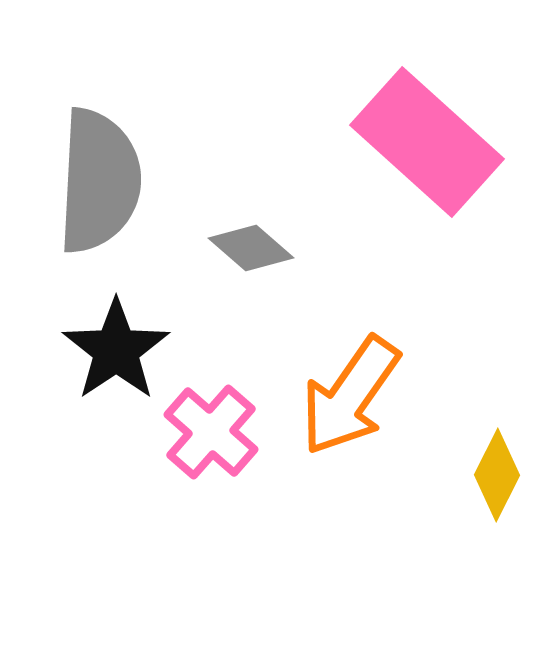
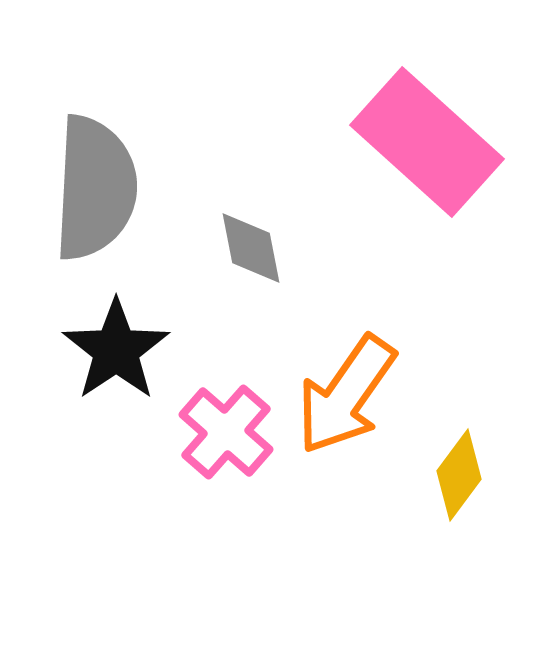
gray semicircle: moved 4 px left, 7 px down
gray diamond: rotated 38 degrees clockwise
orange arrow: moved 4 px left, 1 px up
pink cross: moved 15 px right
yellow diamond: moved 38 px left; rotated 10 degrees clockwise
